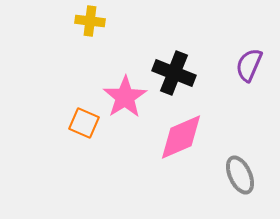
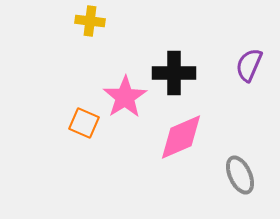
black cross: rotated 21 degrees counterclockwise
